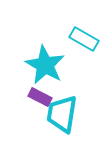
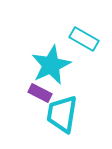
cyan star: moved 6 px right; rotated 18 degrees clockwise
purple rectangle: moved 4 px up
